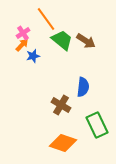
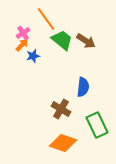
brown cross: moved 4 px down
